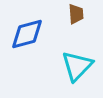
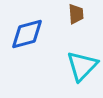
cyan triangle: moved 5 px right
